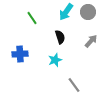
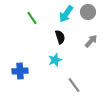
cyan arrow: moved 2 px down
blue cross: moved 17 px down
